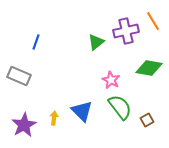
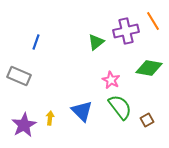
yellow arrow: moved 4 px left
